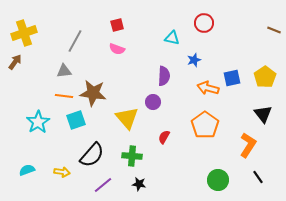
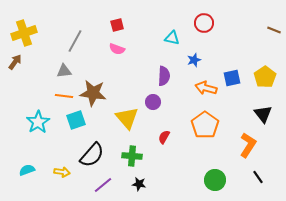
orange arrow: moved 2 px left
green circle: moved 3 px left
